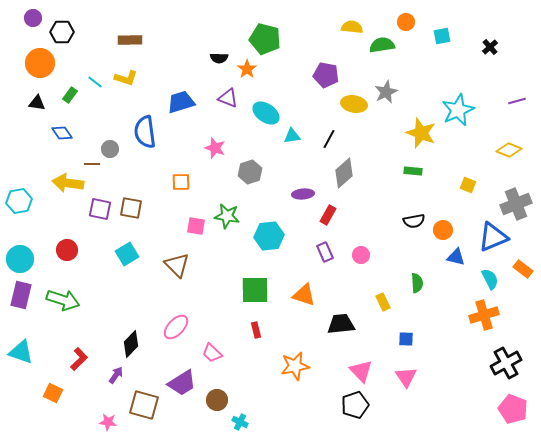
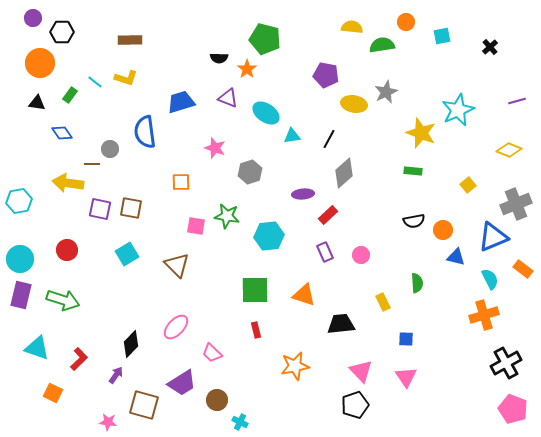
yellow square at (468, 185): rotated 28 degrees clockwise
red rectangle at (328, 215): rotated 18 degrees clockwise
cyan triangle at (21, 352): moved 16 px right, 4 px up
